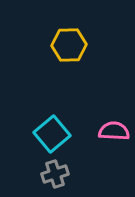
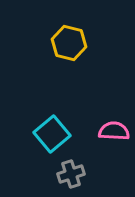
yellow hexagon: moved 2 px up; rotated 16 degrees clockwise
gray cross: moved 16 px right
